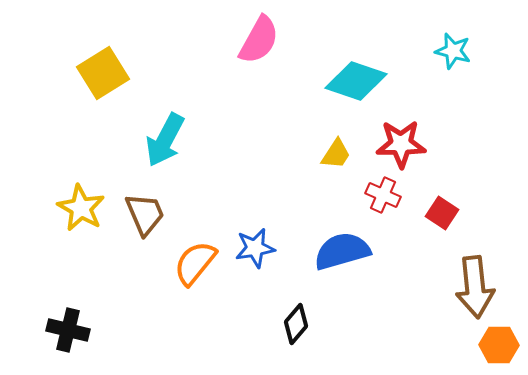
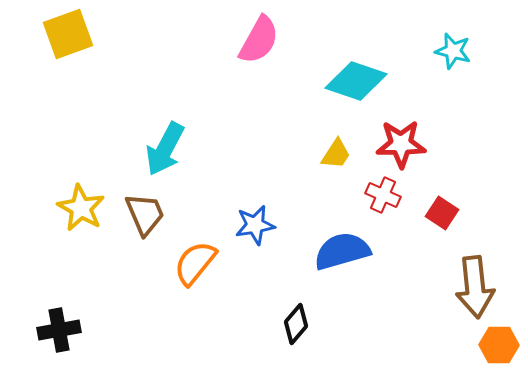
yellow square: moved 35 px left, 39 px up; rotated 12 degrees clockwise
cyan arrow: moved 9 px down
blue star: moved 23 px up
black cross: moved 9 px left; rotated 24 degrees counterclockwise
